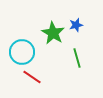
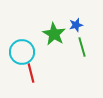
green star: moved 1 px right, 1 px down
green line: moved 5 px right, 11 px up
red line: moved 1 px left, 4 px up; rotated 42 degrees clockwise
